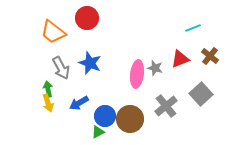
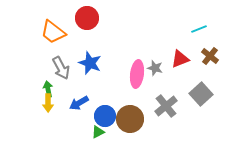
cyan line: moved 6 px right, 1 px down
yellow arrow: rotated 18 degrees clockwise
